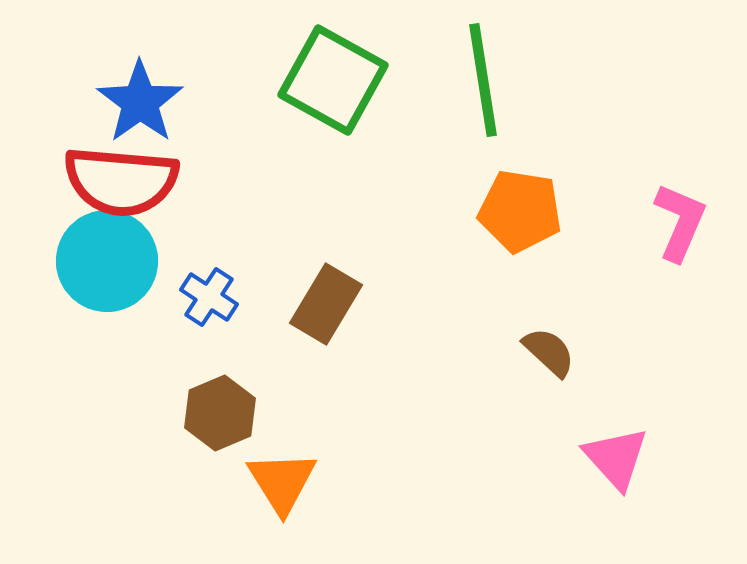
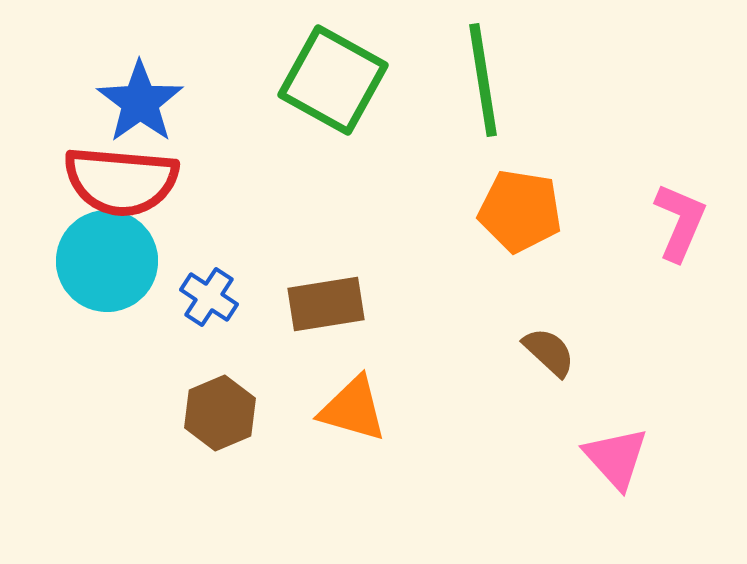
brown rectangle: rotated 50 degrees clockwise
orange triangle: moved 71 px right, 73 px up; rotated 42 degrees counterclockwise
